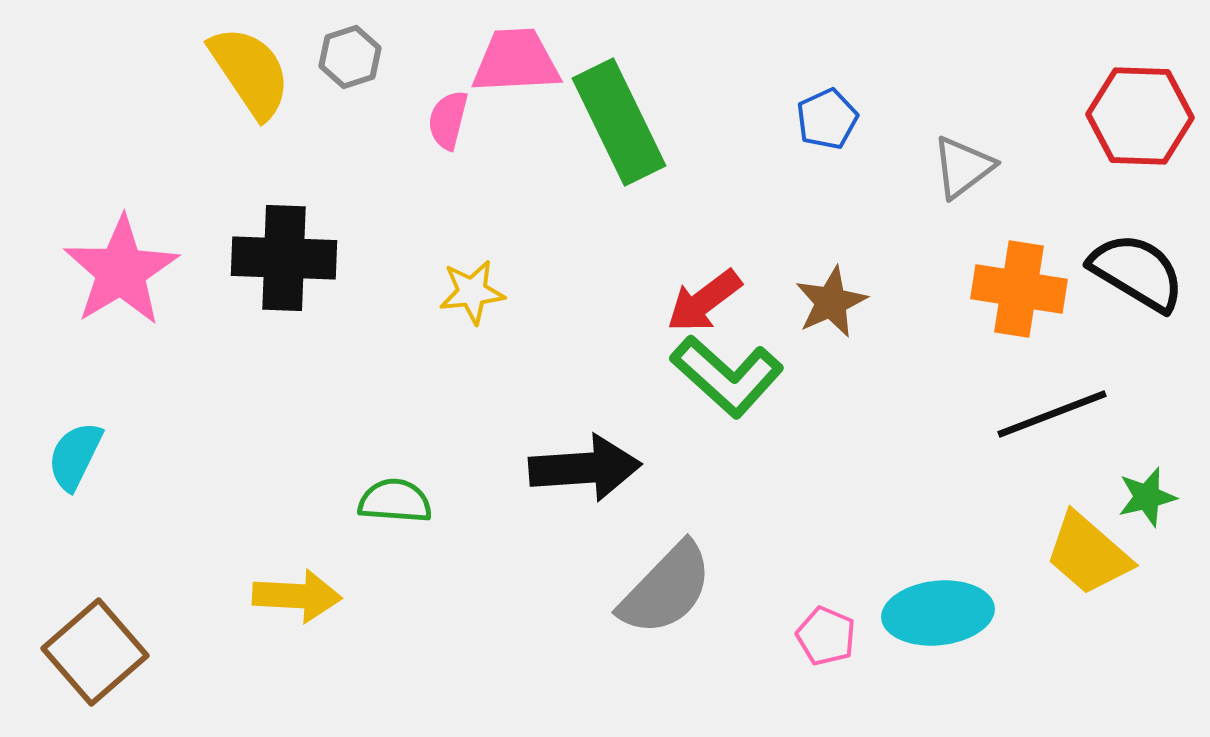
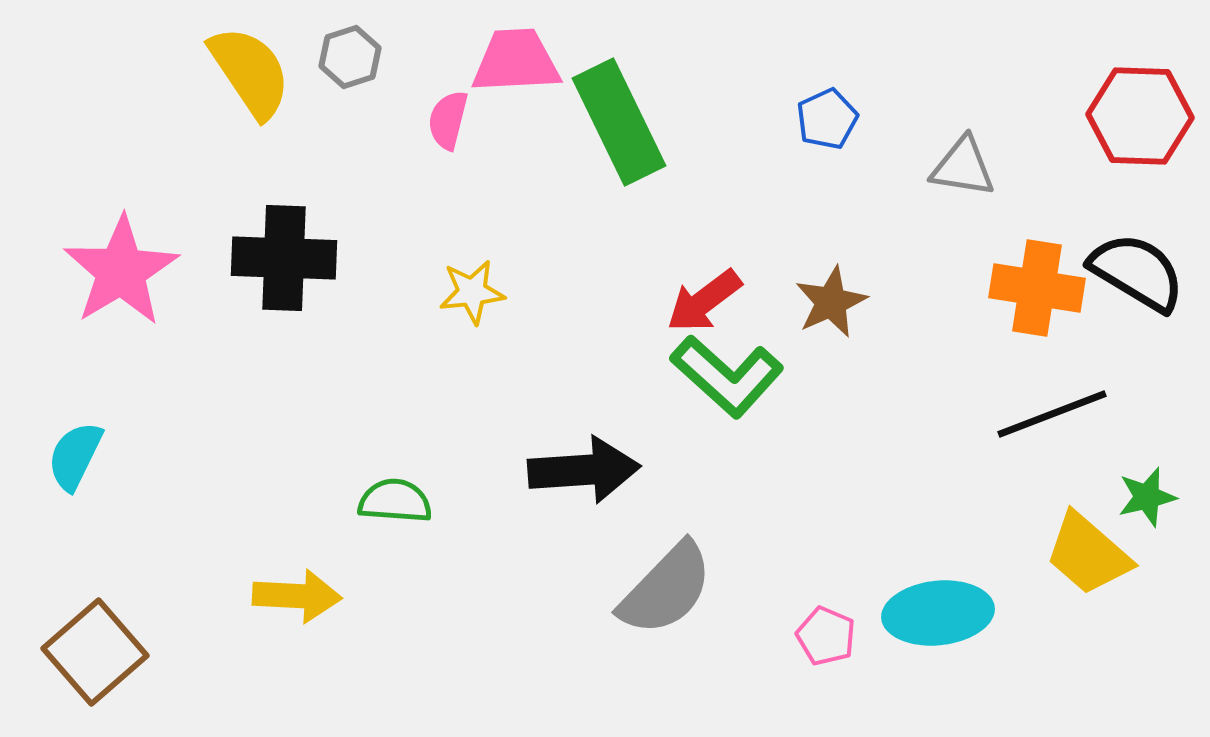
gray triangle: rotated 46 degrees clockwise
orange cross: moved 18 px right, 1 px up
black arrow: moved 1 px left, 2 px down
